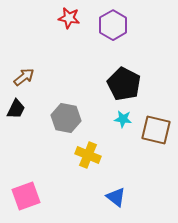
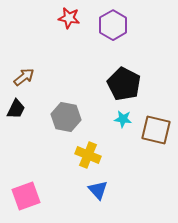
gray hexagon: moved 1 px up
blue triangle: moved 18 px left, 7 px up; rotated 10 degrees clockwise
